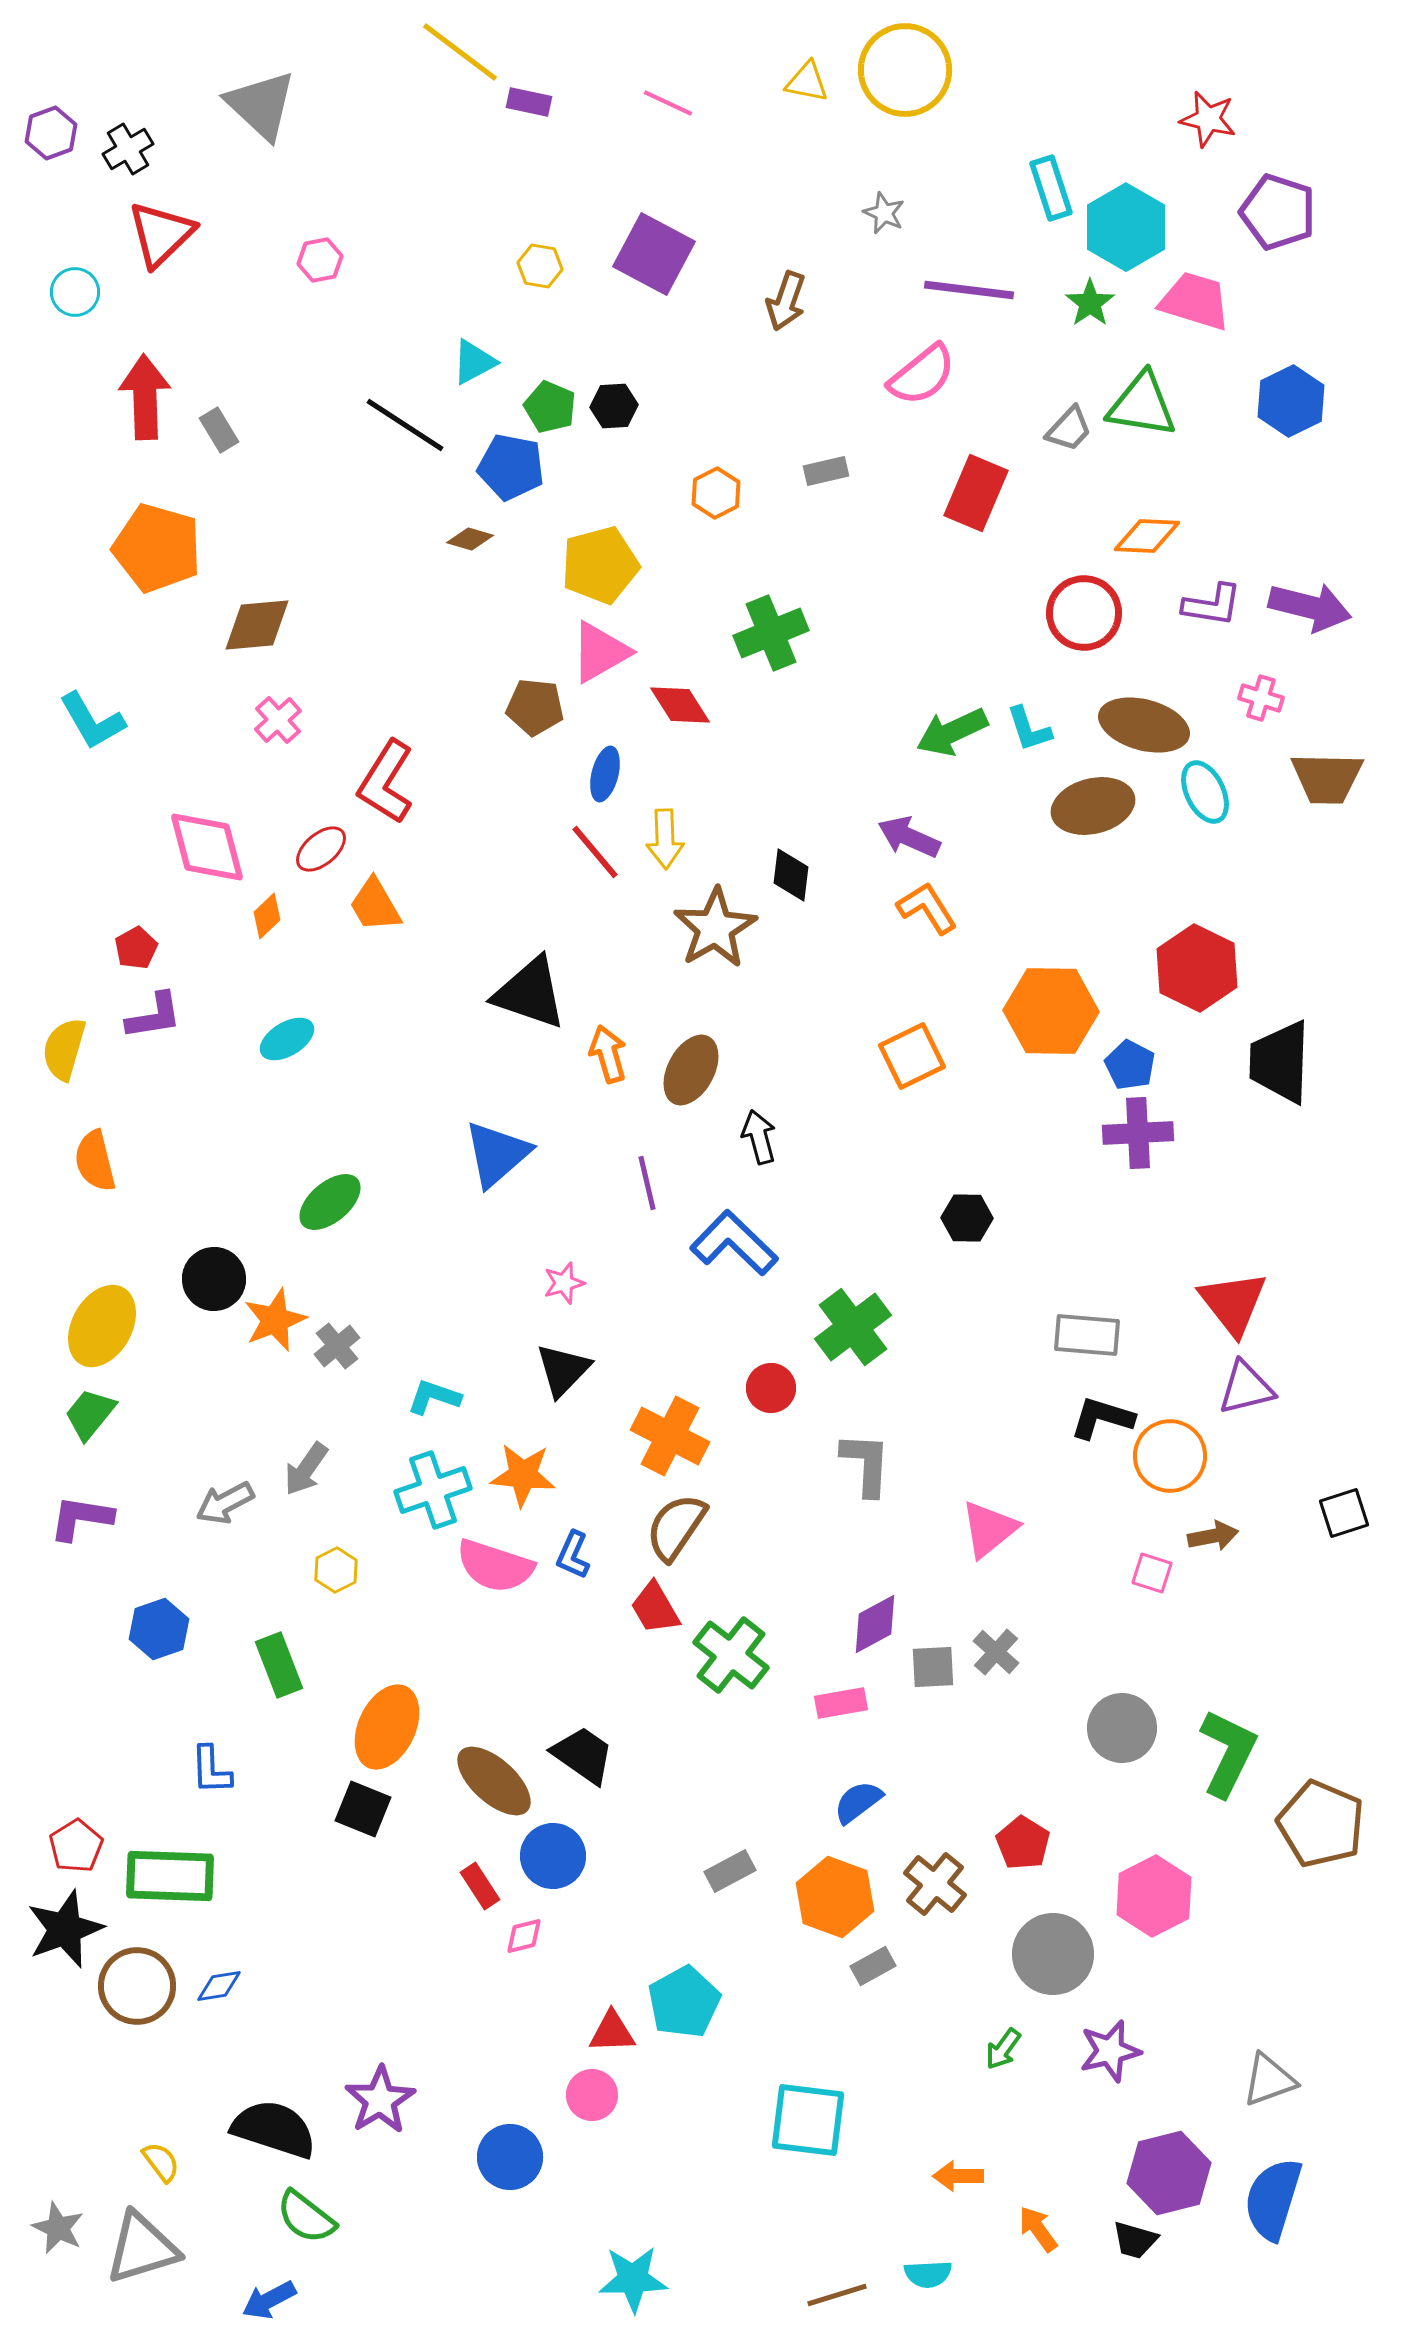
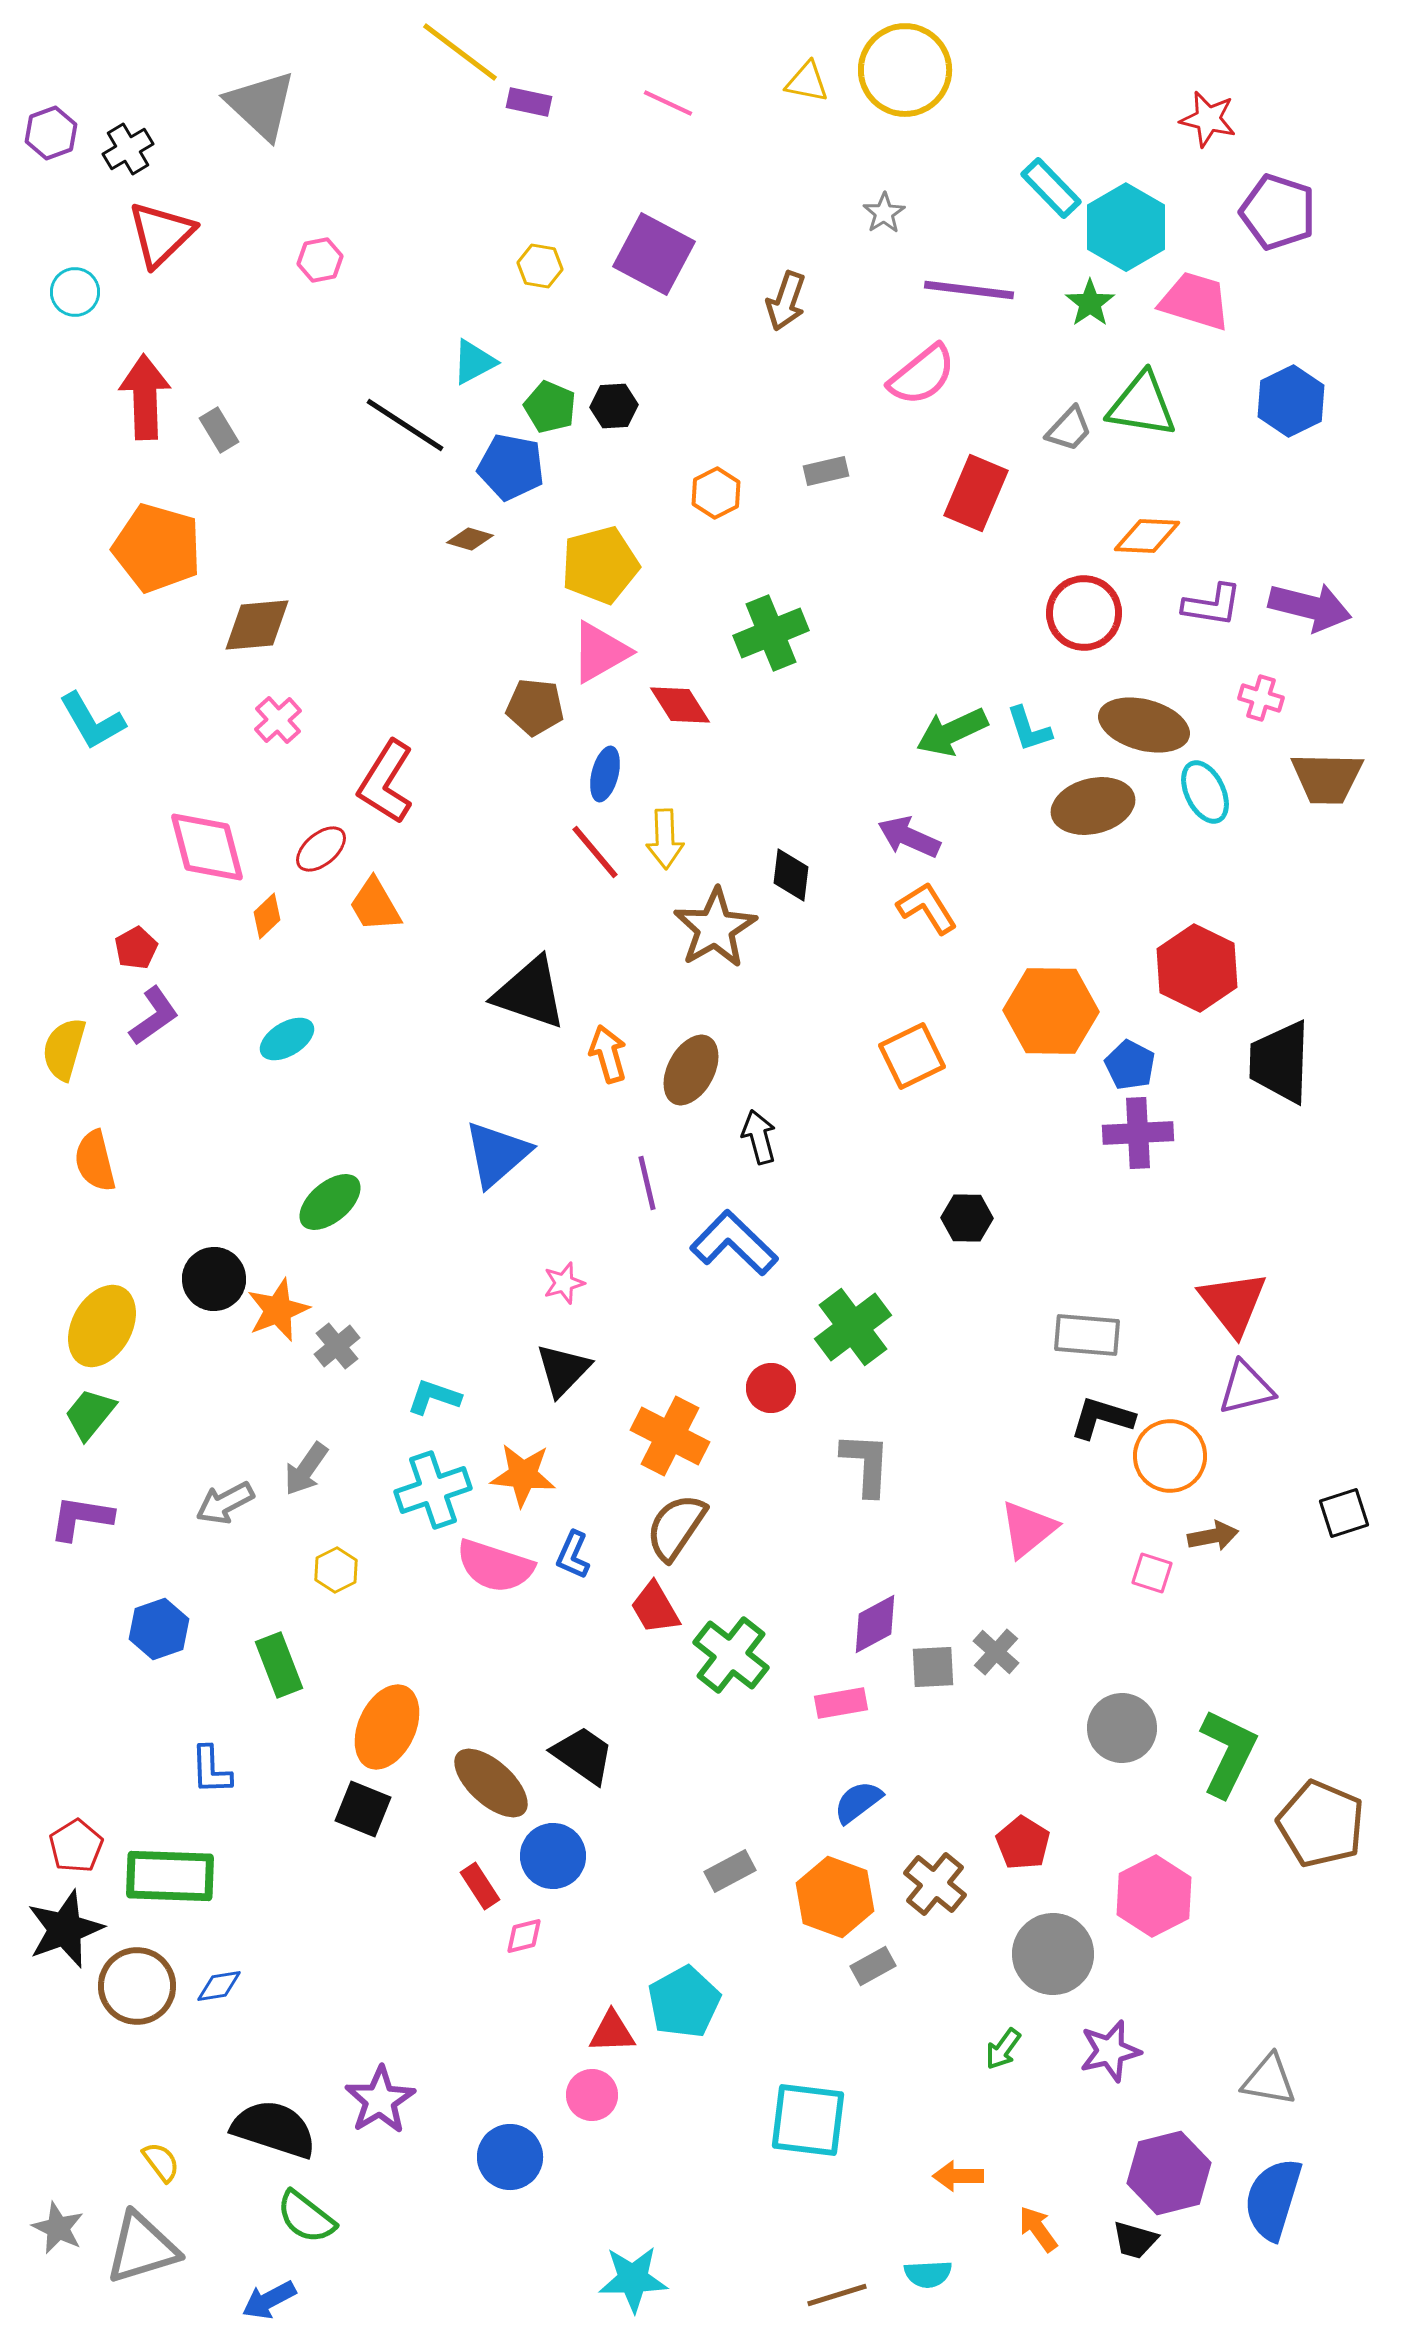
cyan rectangle at (1051, 188): rotated 26 degrees counterclockwise
gray star at (884, 213): rotated 15 degrees clockwise
purple L-shape at (154, 1016): rotated 26 degrees counterclockwise
orange star at (275, 1320): moved 3 px right, 10 px up
pink triangle at (989, 1529): moved 39 px right
brown ellipse at (494, 1781): moved 3 px left, 2 px down
gray triangle at (1269, 2080): rotated 30 degrees clockwise
